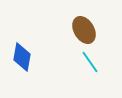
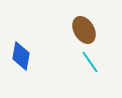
blue diamond: moved 1 px left, 1 px up
